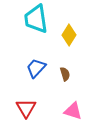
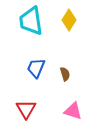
cyan trapezoid: moved 5 px left, 2 px down
yellow diamond: moved 15 px up
blue trapezoid: rotated 20 degrees counterclockwise
red triangle: moved 1 px down
